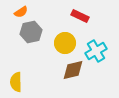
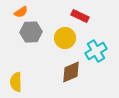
gray hexagon: rotated 10 degrees clockwise
yellow circle: moved 5 px up
brown diamond: moved 2 px left, 2 px down; rotated 10 degrees counterclockwise
